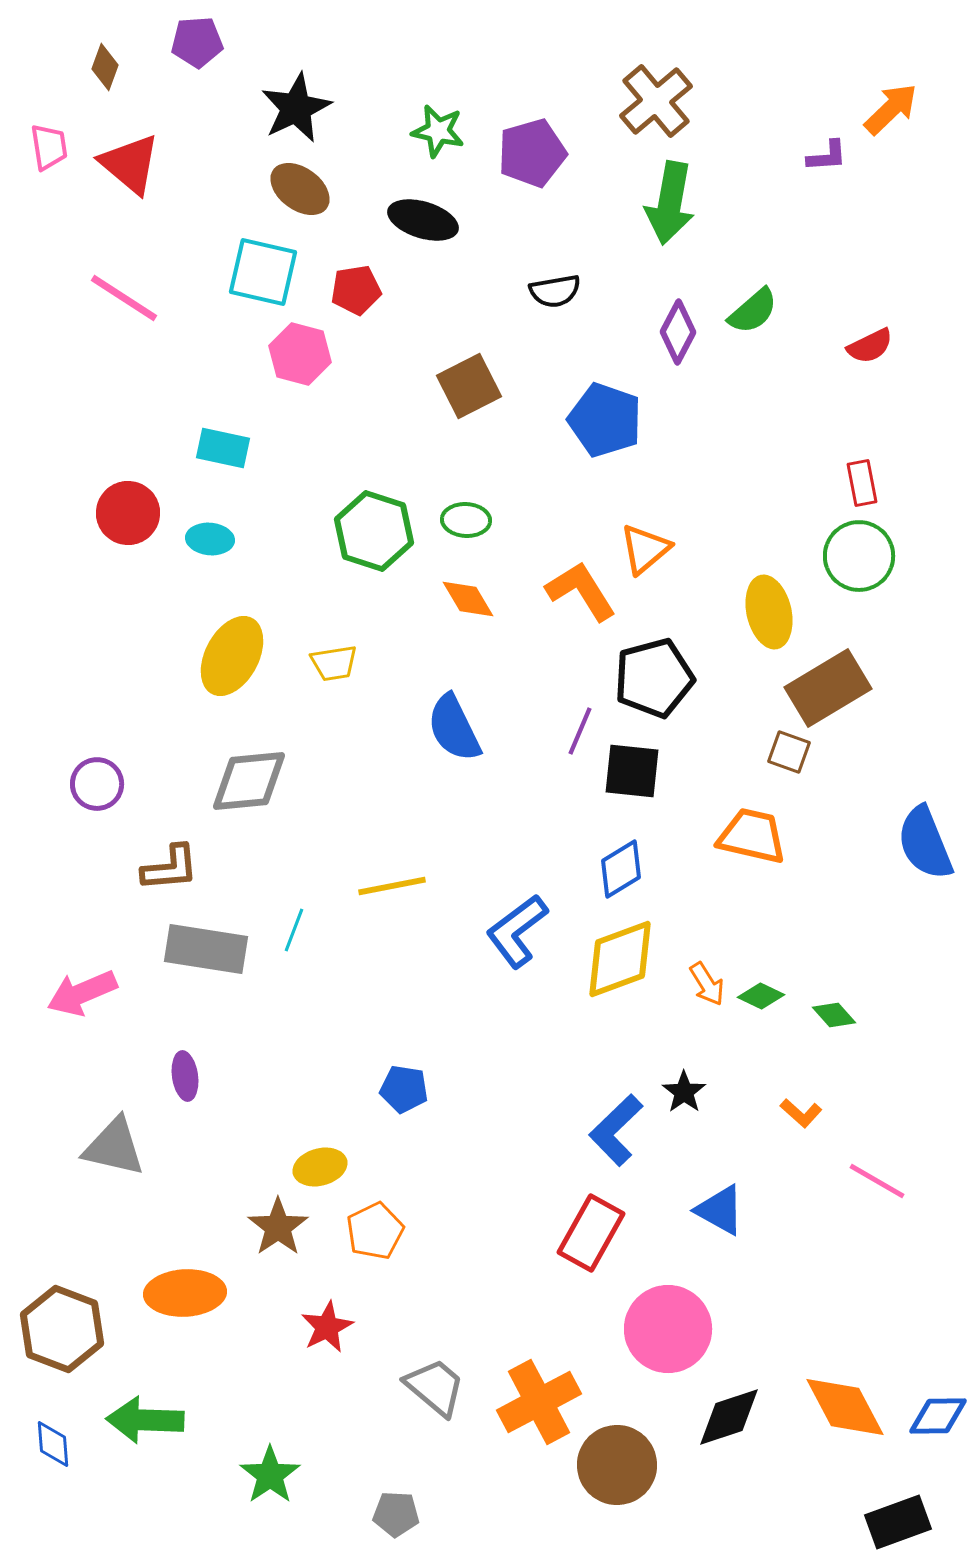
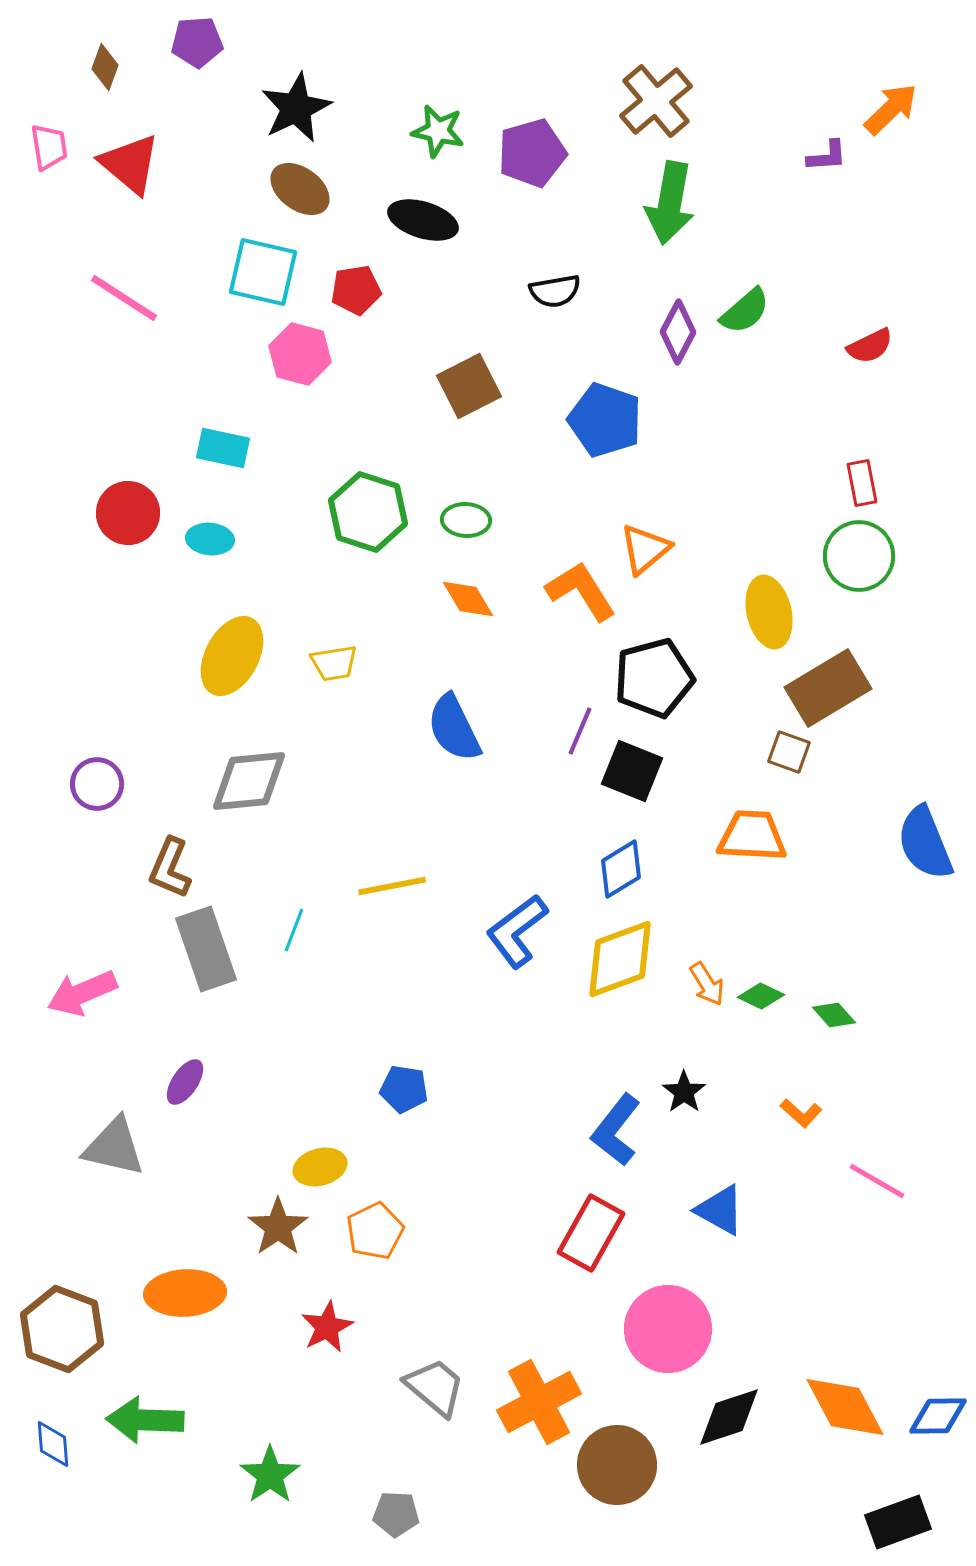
green semicircle at (753, 311): moved 8 px left
green hexagon at (374, 531): moved 6 px left, 19 px up
black square at (632, 771): rotated 16 degrees clockwise
orange trapezoid at (752, 836): rotated 10 degrees counterclockwise
brown L-shape at (170, 868): rotated 118 degrees clockwise
gray rectangle at (206, 949): rotated 62 degrees clockwise
purple ellipse at (185, 1076): moved 6 px down; rotated 42 degrees clockwise
blue L-shape at (616, 1130): rotated 8 degrees counterclockwise
